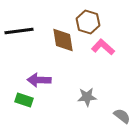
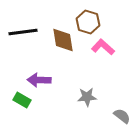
black line: moved 4 px right, 1 px down
green rectangle: moved 2 px left; rotated 12 degrees clockwise
